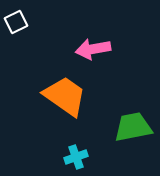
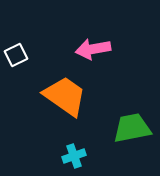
white square: moved 33 px down
green trapezoid: moved 1 px left, 1 px down
cyan cross: moved 2 px left, 1 px up
